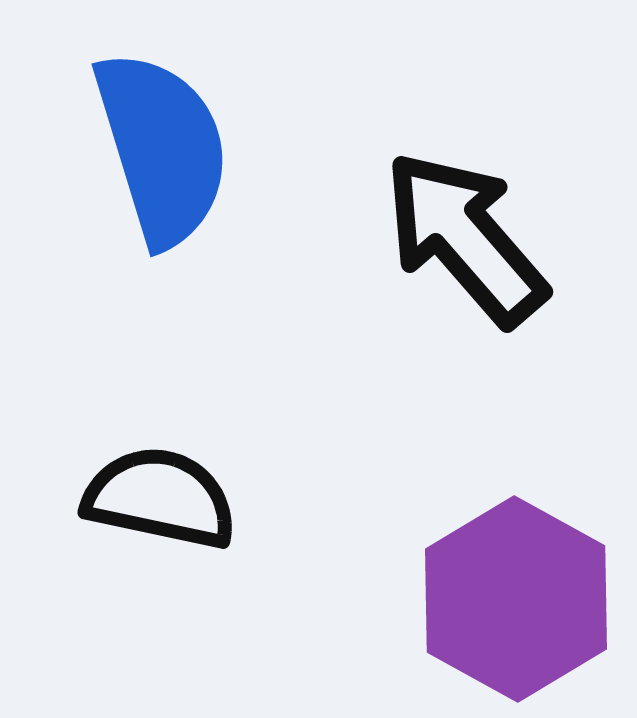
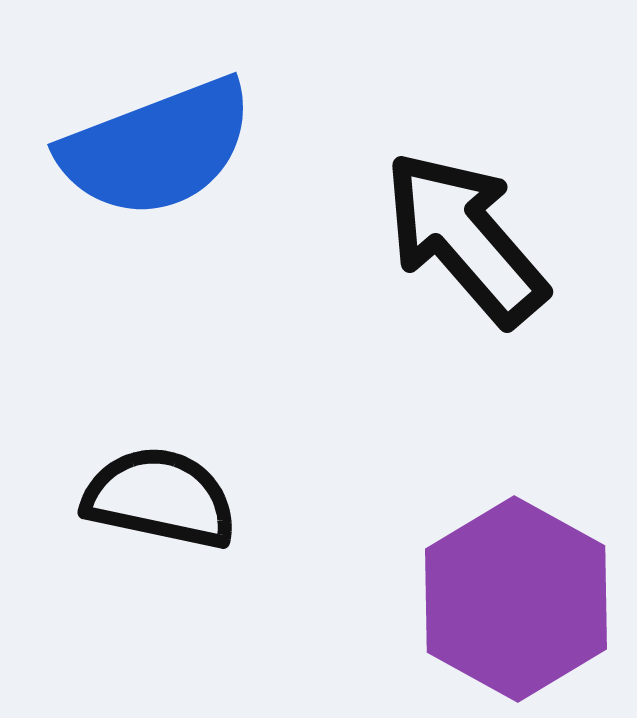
blue semicircle: moved 5 px left; rotated 86 degrees clockwise
